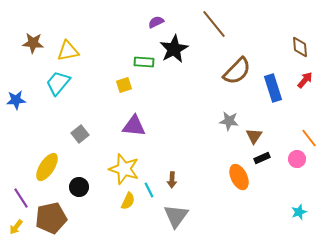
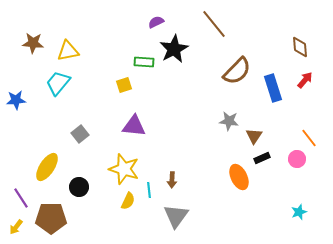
cyan line: rotated 21 degrees clockwise
brown pentagon: rotated 12 degrees clockwise
